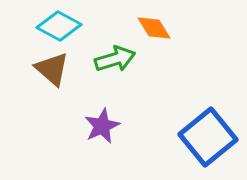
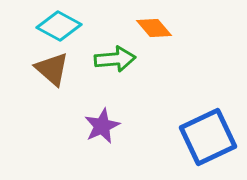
orange diamond: rotated 9 degrees counterclockwise
green arrow: rotated 12 degrees clockwise
blue square: rotated 14 degrees clockwise
